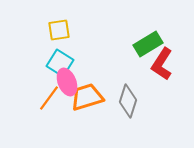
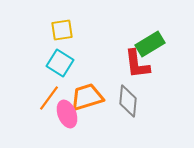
yellow square: moved 3 px right
green rectangle: moved 2 px right
red L-shape: moved 25 px left; rotated 40 degrees counterclockwise
pink ellipse: moved 32 px down
gray diamond: rotated 12 degrees counterclockwise
